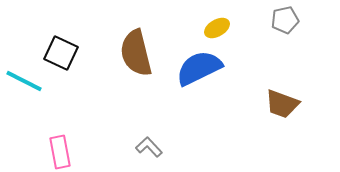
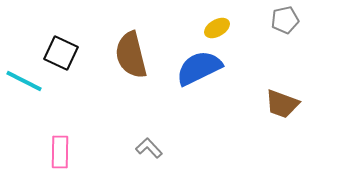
brown semicircle: moved 5 px left, 2 px down
gray L-shape: moved 1 px down
pink rectangle: rotated 12 degrees clockwise
